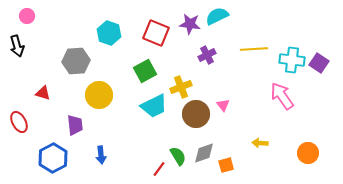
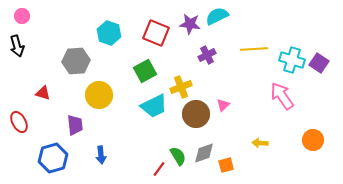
pink circle: moved 5 px left
cyan cross: rotated 10 degrees clockwise
pink triangle: rotated 24 degrees clockwise
orange circle: moved 5 px right, 13 px up
blue hexagon: rotated 12 degrees clockwise
